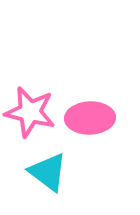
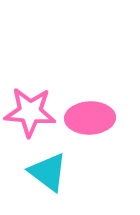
pink star: rotated 9 degrees counterclockwise
